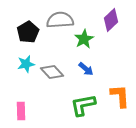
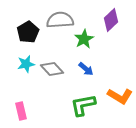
gray diamond: moved 3 px up
orange L-shape: rotated 125 degrees clockwise
pink rectangle: rotated 12 degrees counterclockwise
